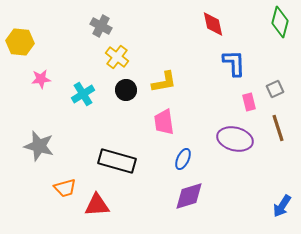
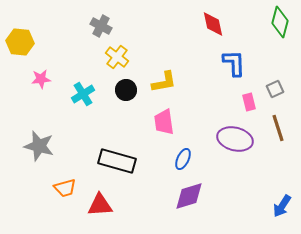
red triangle: moved 3 px right
